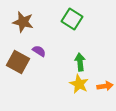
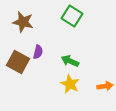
green square: moved 3 px up
purple semicircle: moved 1 px left, 1 px down; rotated 72 degrees clockwise
green arrow: moved 10 px left, 1 px up; rotated 60 degrees counterclockwise
yellow star: moved 9 px left
